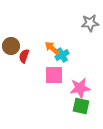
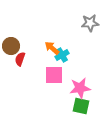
red semicircle: moved 4 px left, 3 px down
